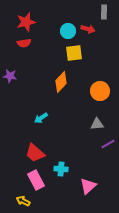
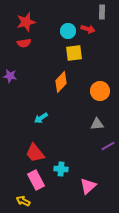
gray rectangle: moved 2 px left
purple line: moved 2 px down
red trapezoid: rotated 10 degrees clockwise
